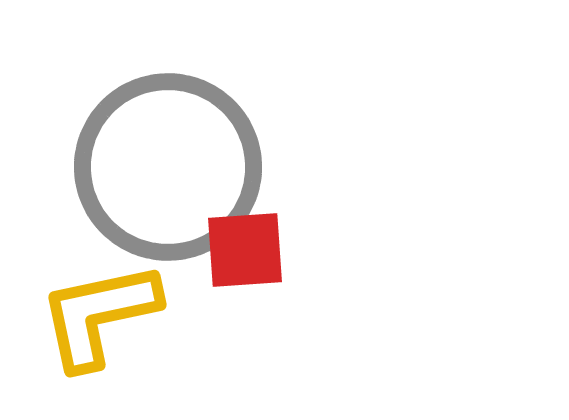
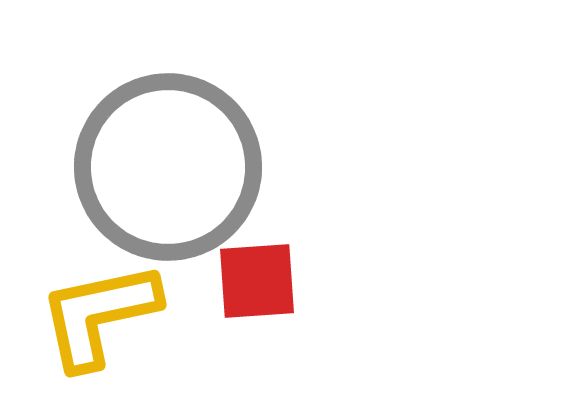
red square: moved 12 px right, 31 px down
